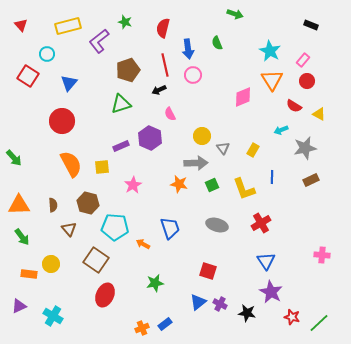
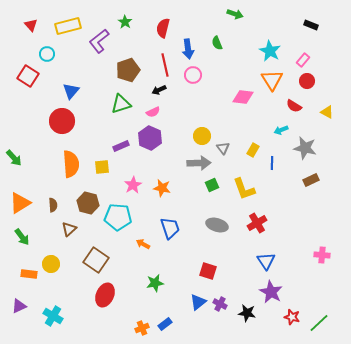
green star at (125, 22): rotated 16 degrees clockwise
red triangle at (21, 25): moved 10 px right
blue triangle at (69, 83): moved 2 px right, 8 px down
pink diamond at (243, 97): rotated 30 degrees clockwise
pink semicircle at (170, 114): moved 17 px left, 2 px up; rotated 88 degrees counterclockwise
yellow triangle at (319, 114): moved 8 px right, 2 px up
gray star at (305, 148): rotated 25 degrees clockwise
gray arrow at (196, 163): moved 3 px right
orange semicircle at (71, 164): rotated 24 degrees clockwise
blue line at (272, 177): moved 14 px up
orange star at (179, 184): moved 17 px left, 4 px down
orange triangle at (19, 205): moved 1 px right, 2 px up; rotated 30 degrees counterclockwise
red cross at (261, 223): moved 4 px left
cyan pentagon at (115, 227): moved 3 px right, 10 px up
brown triangle at (69, 229): rotated 28 degrees clockwise
